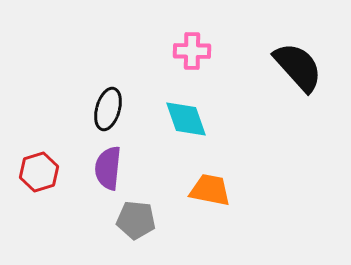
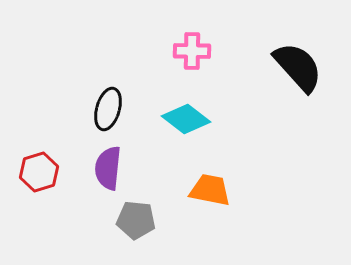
cyan diamond: rotated 33 degrees counterclockwise
